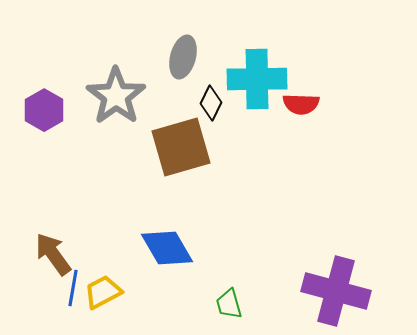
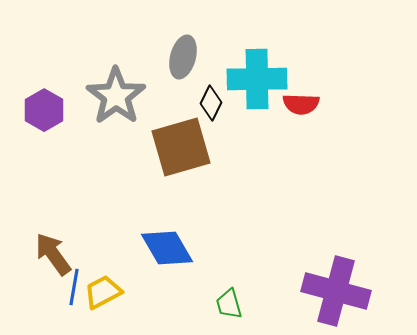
blue line: moved 1 px right, 1 px up
